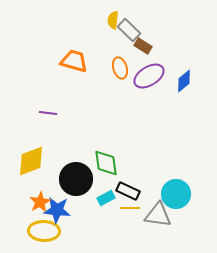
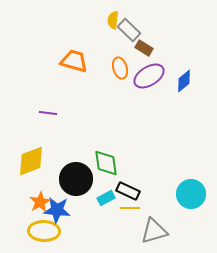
brown rectangle: moved 1 px right, 2 px down
cyan circle: moved 15 px right
gray triangle: moved 4 px left, 16 px down; rotated 24 degrees counterclockwise
